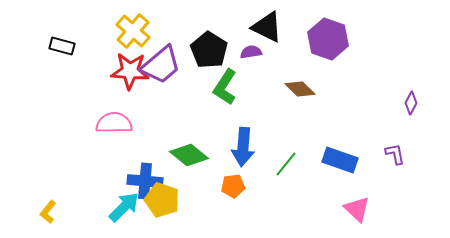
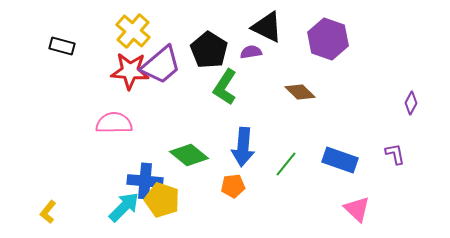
brown diamond: moved 3 px down
